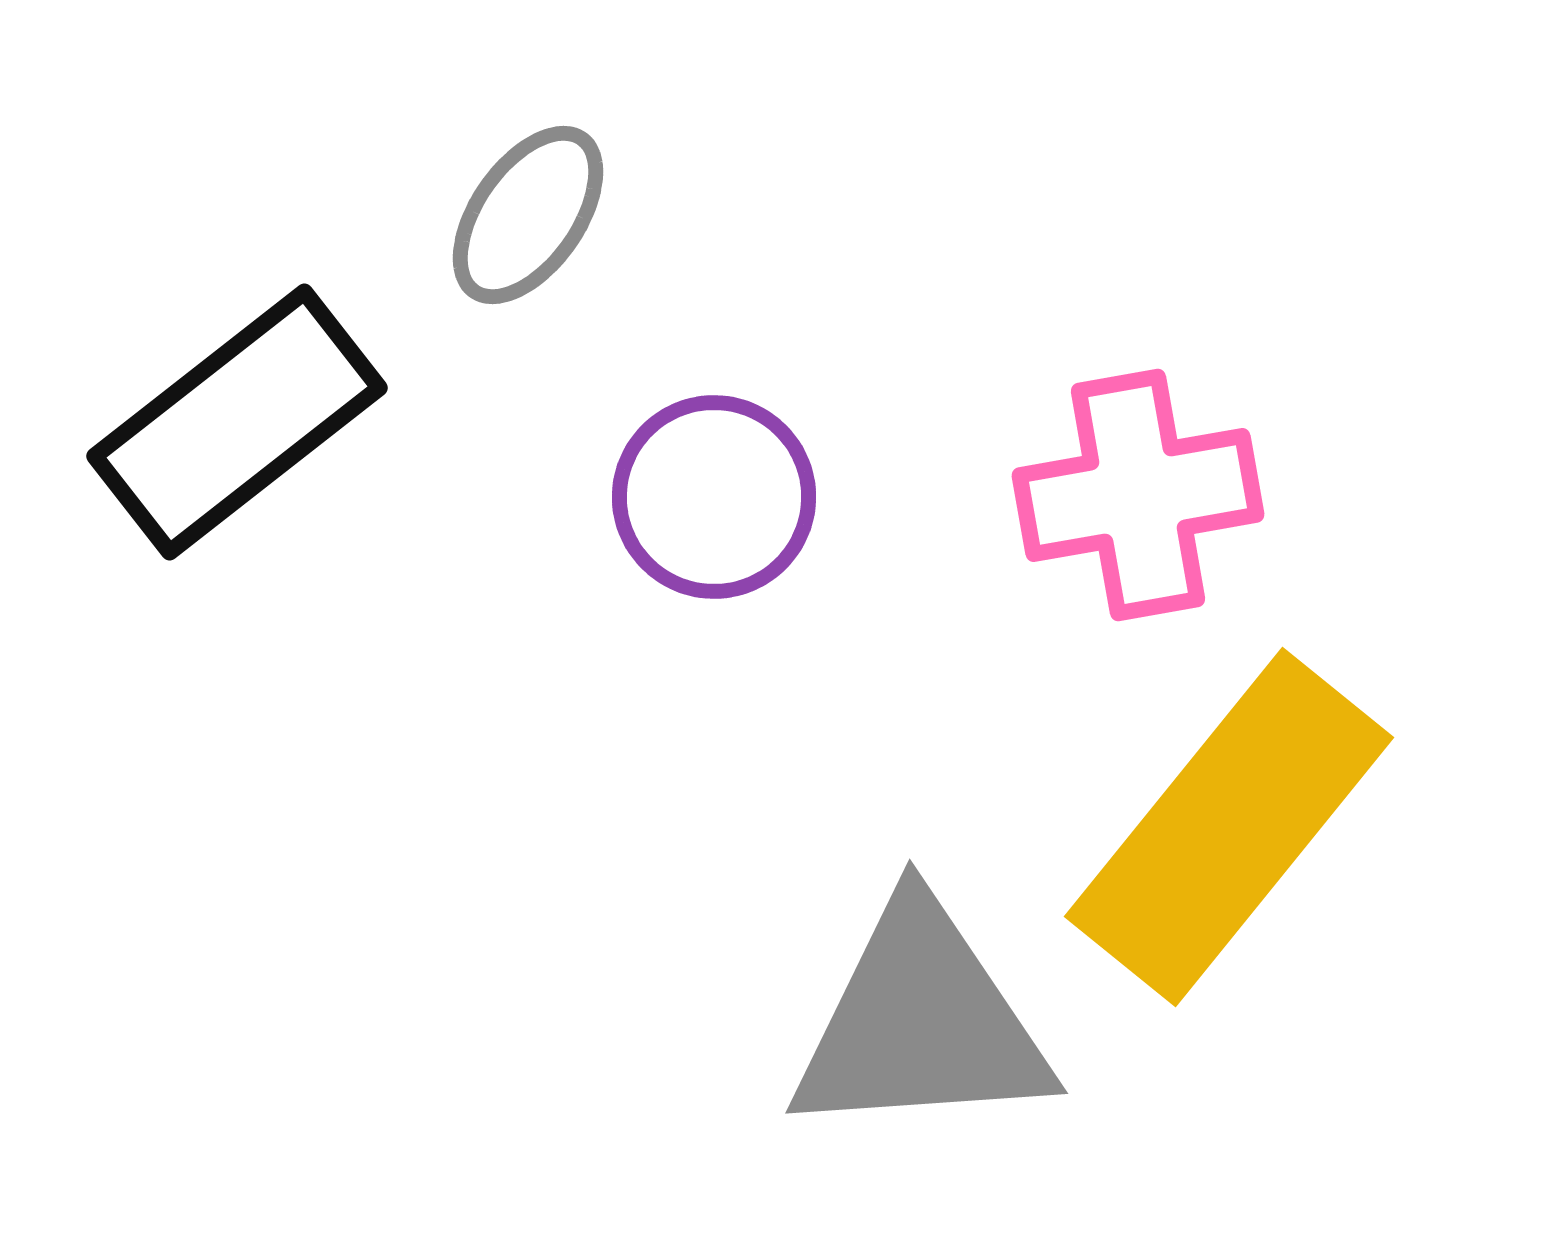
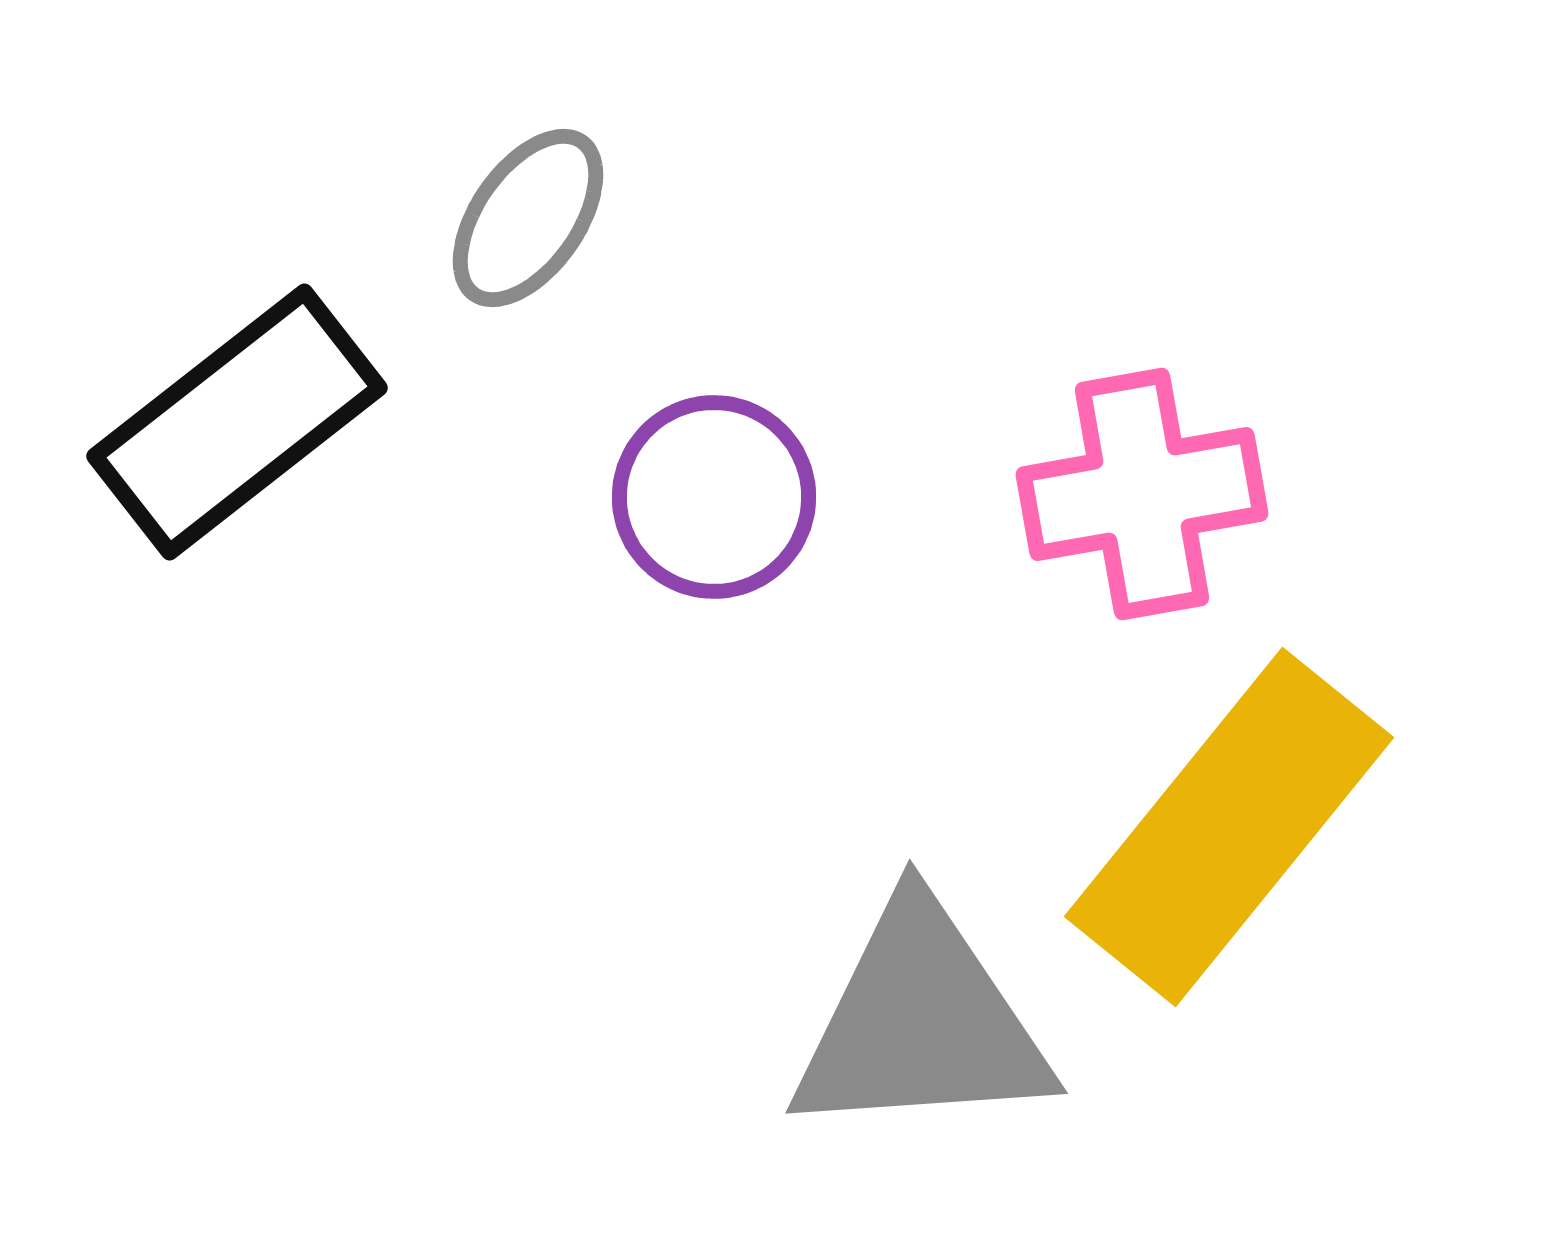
gray ellipse: moved 3 px down
pink cross: moved 4 px right, 1 px up
